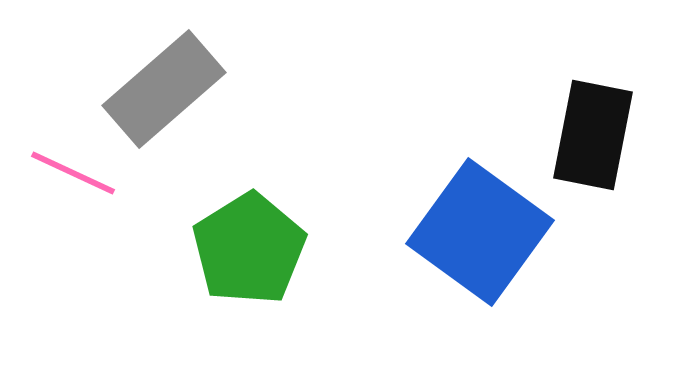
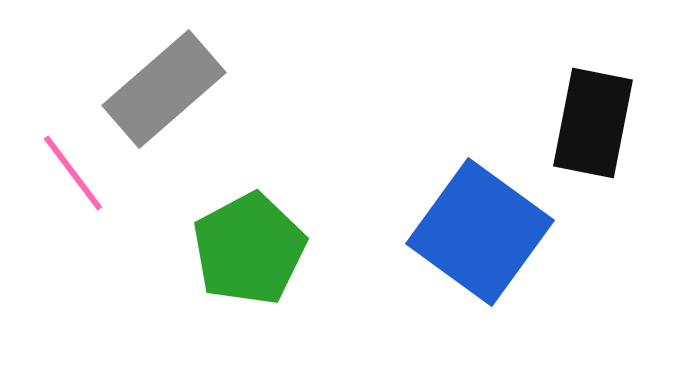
black rectangle: moved 12 px up
pink line: rotated 28 degrees clockwise
green pentagon: rotated 4 degrees clockwise
